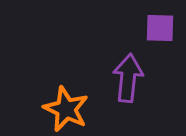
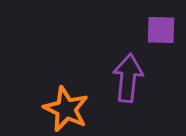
purple square: moved 1 px right, 2 px down
